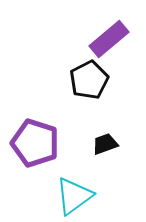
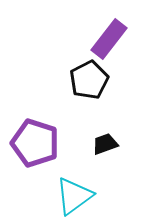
purple rectangle: rotated 12 degrees counterclockwise
